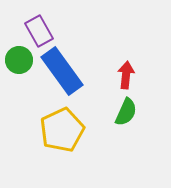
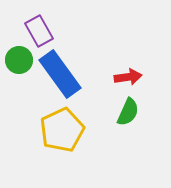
blue rectangle: moved 2 px left, 3 px down
red arrow: moved 2 px right, 2 px down; rotated 76 degrees clockwise
green semicircle: moved 2 px right
